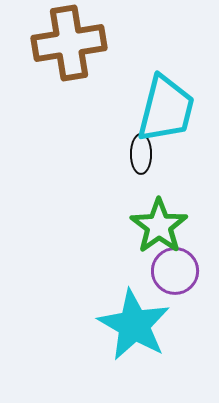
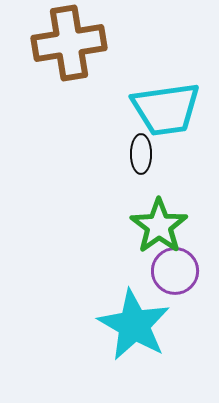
cyan trapezoid: rotated 68 degrees clockwise
